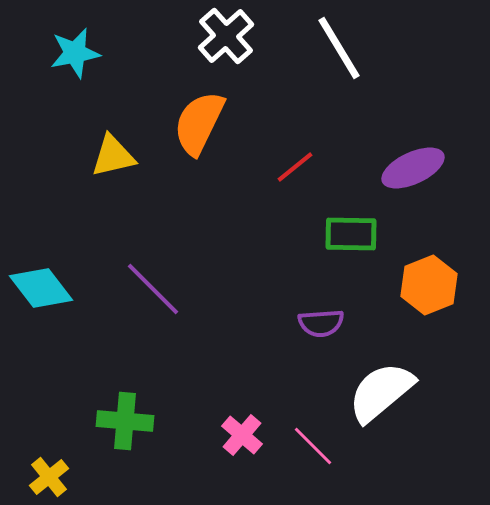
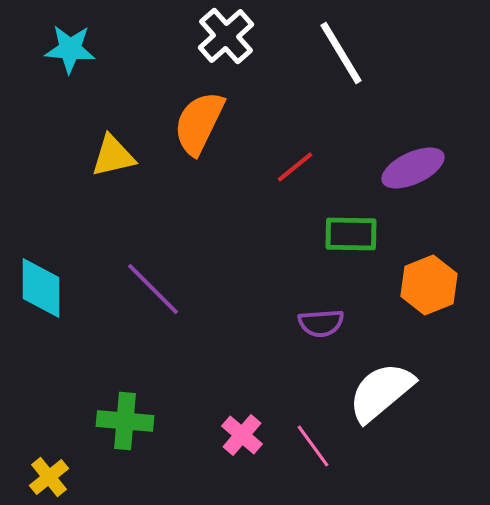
white line: moved 2 px right, 5 px down
cyan star: moved 5 px left, 4 px up; rotated 15 degrees clockwise
cyan diamond: rotated 38 degrees clockwise
pink line: rotated 9 degrees clockwise
